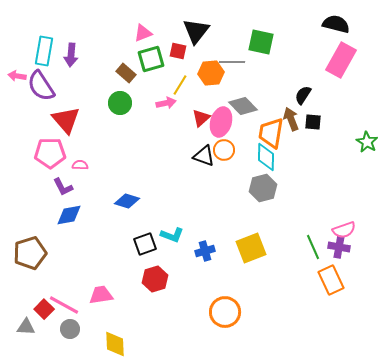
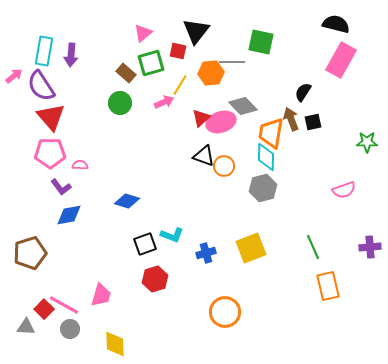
pink triangle at (143, 33): rotated 18 degrees counterclockwise
green square at (151, 59): moved 4 px down
pink arrow at (17, 76): moved 3 px left; rotated 132 degrees clockwise
black semicircle at (303, 95): moved 3 px up
pink arrow at (166, 103): moved 2 px left, 1 px up; rotated 12 degrees counterclockwise
red triangle at (66, 120): moved 15 px left, 3 px up
pink ellipse at (221, 122): rotated 56 degrees clockwise
black square at (313, 122): rotated 18 degrees counterclockwise
green star at (367, 142): rotated 30 degrees counterclockwise
orange circle at (224, 150): moved 16 px down
purple L-shape at (63, 187): moved 2 px left; rotated 10 degrees counterclockwise
pink semicircle at (344, 230): moved 40 px up
purple cross at (339, 247): moved 31 px right; rotated 15 degrees counterclockwise
blue cross at (205, 251): moved 1 px right, 2 px down
orange rectangle at (331, 280): moved 3 px left, 6 px down; rotated 12 degrees clockwise
pink trapezoid at (101, 295): rotated 115 degrees clockwise
